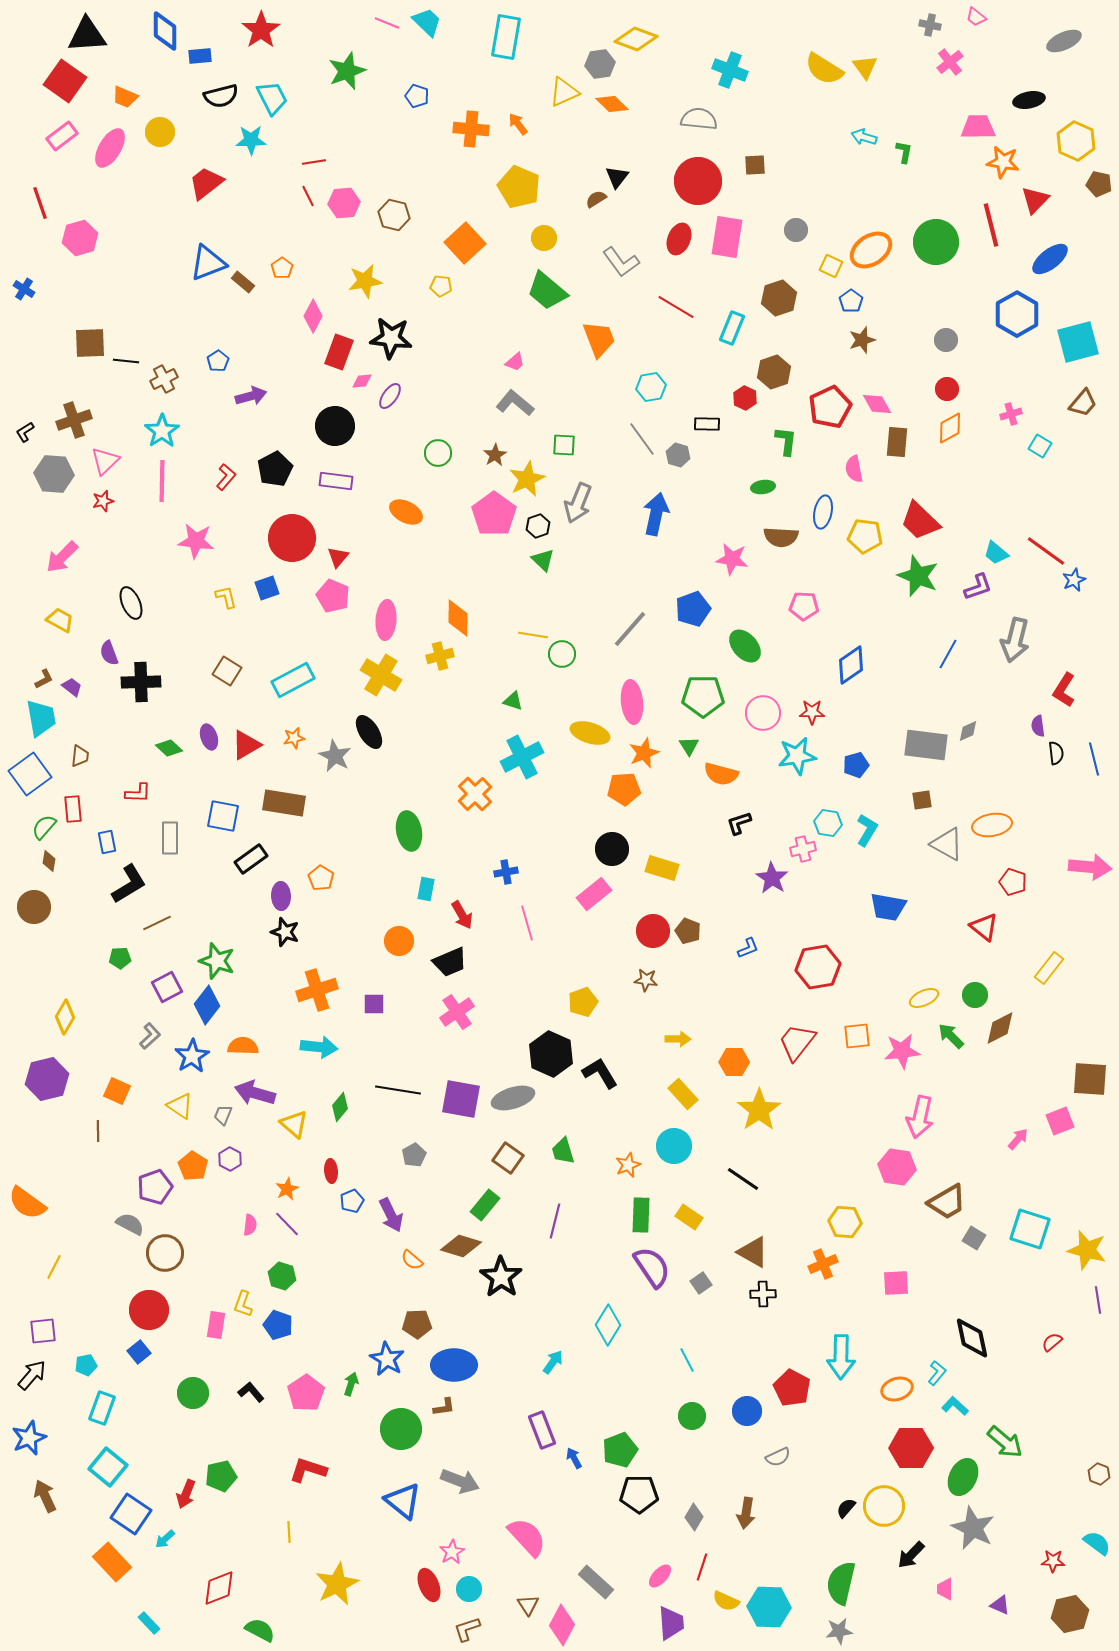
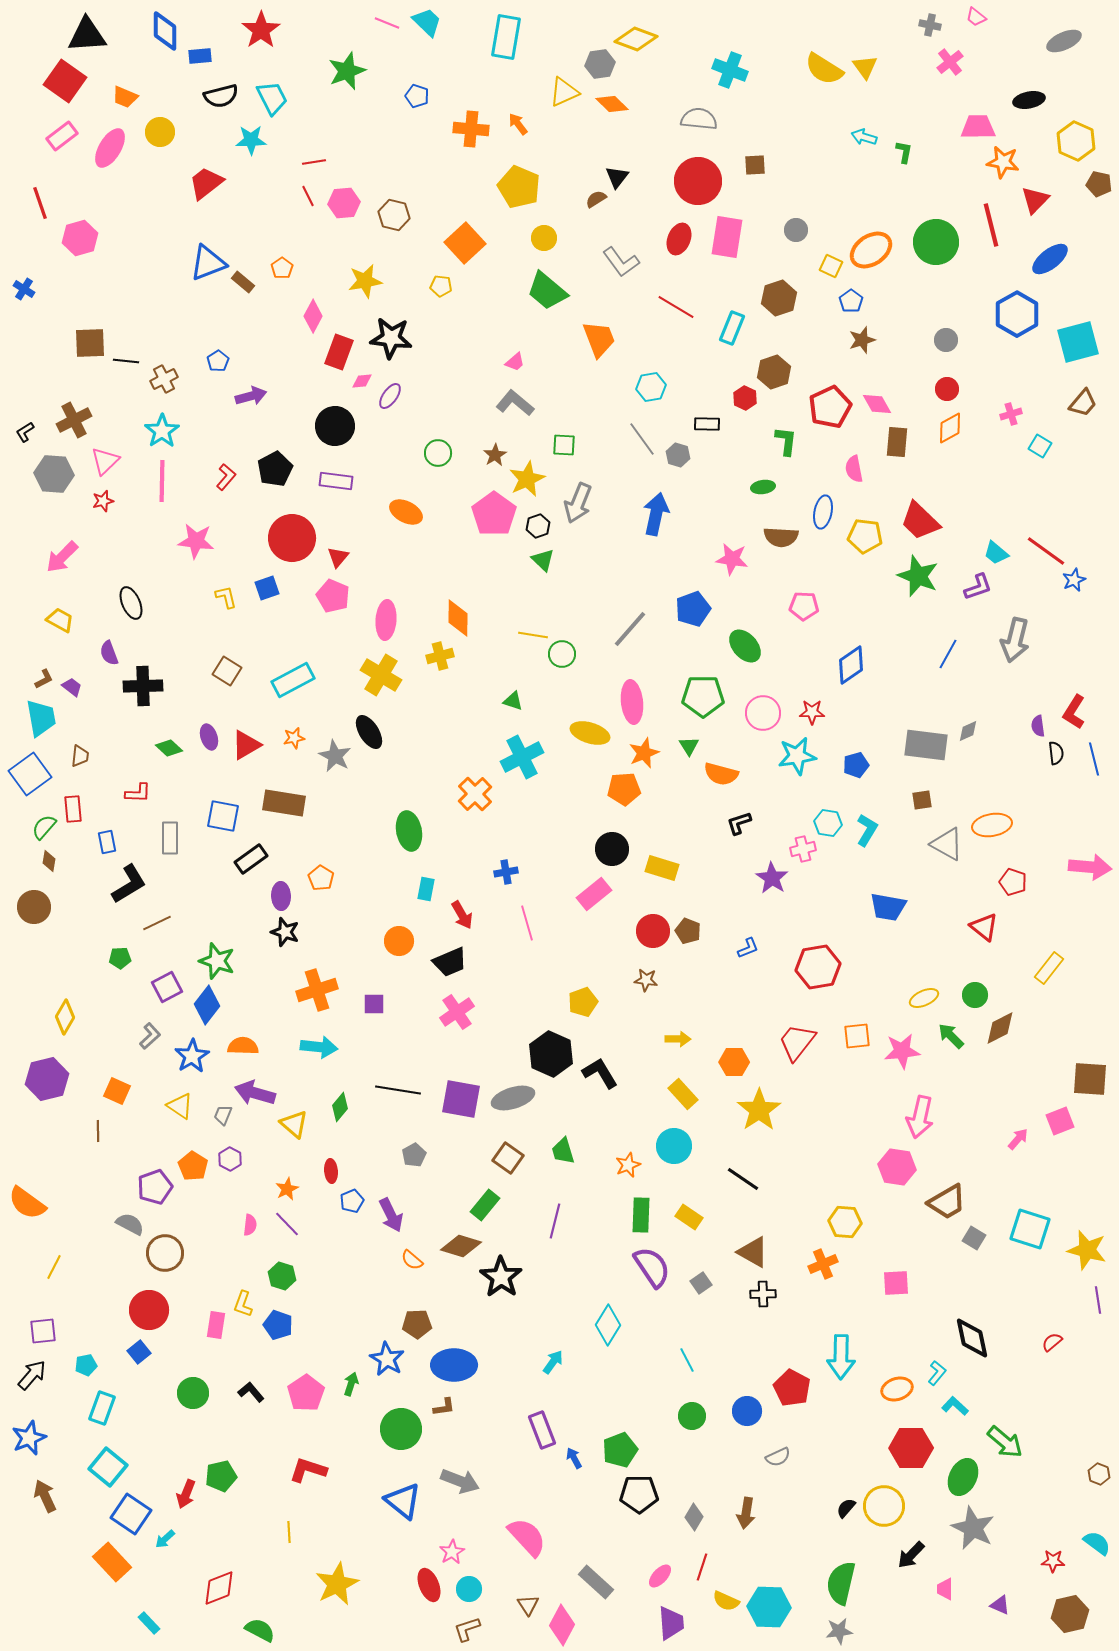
brown cross at (74, 420): rotated 8 degrees counterclockwise
black cross at (141, 682): moved 2 px right, 4 px down
red L-shape at (1064, 690): moved 10 px right, 22 px down
